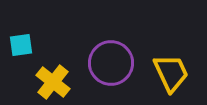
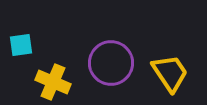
yellow trapezoid: moved 1 px left; rotated 9 degrees counterclockwise
yellow cross: rotated 16 degrees counterclockwise
